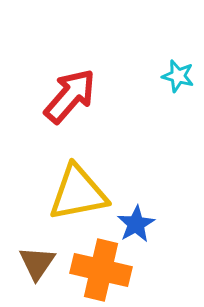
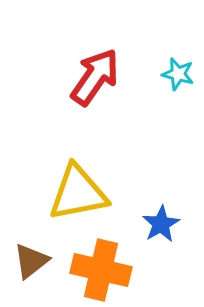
cyan star: moved 2 px up
red arrow: moved 25 px right, 19 px up; rotated 6 degrees counterclockwise
blue star: moved 25 px right
brown triangle: moved 6 px left, 2 px up; rotated 18 degrees clockwise
